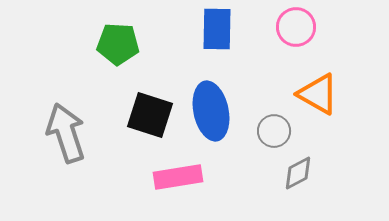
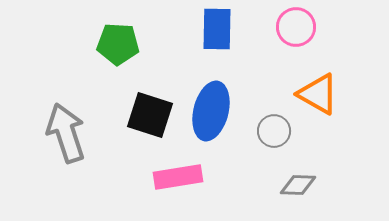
blue ellipse: rotated 26 degrees clockwise
gray diamond: moved 12 px down; rotated 30 degrees clockwise
